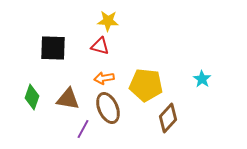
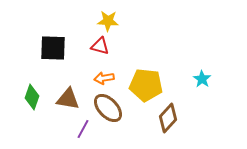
brown ellipse: rotated 20 degrees counterclockwise
